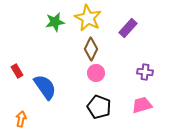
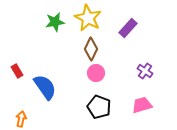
purple cross: moved 1 px up; rotated 28 degrees clockwise
